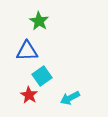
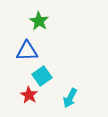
cyan arrow: rotated 36 degrees counterclockwise
